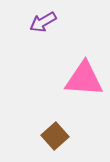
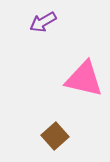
pink triangle: rotated 9 degrees clockwise
